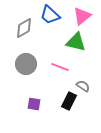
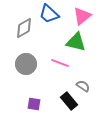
blue trapezoid: moved 1 px left, 1 px up
pink line: moved 4 px up
black rectangle: rotated 66 degrees counterclockwise
